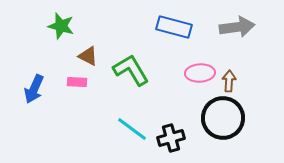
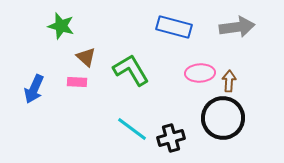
brown triangle: moved 2 px left, 1 px down; rotated 15 degrees clockwise
